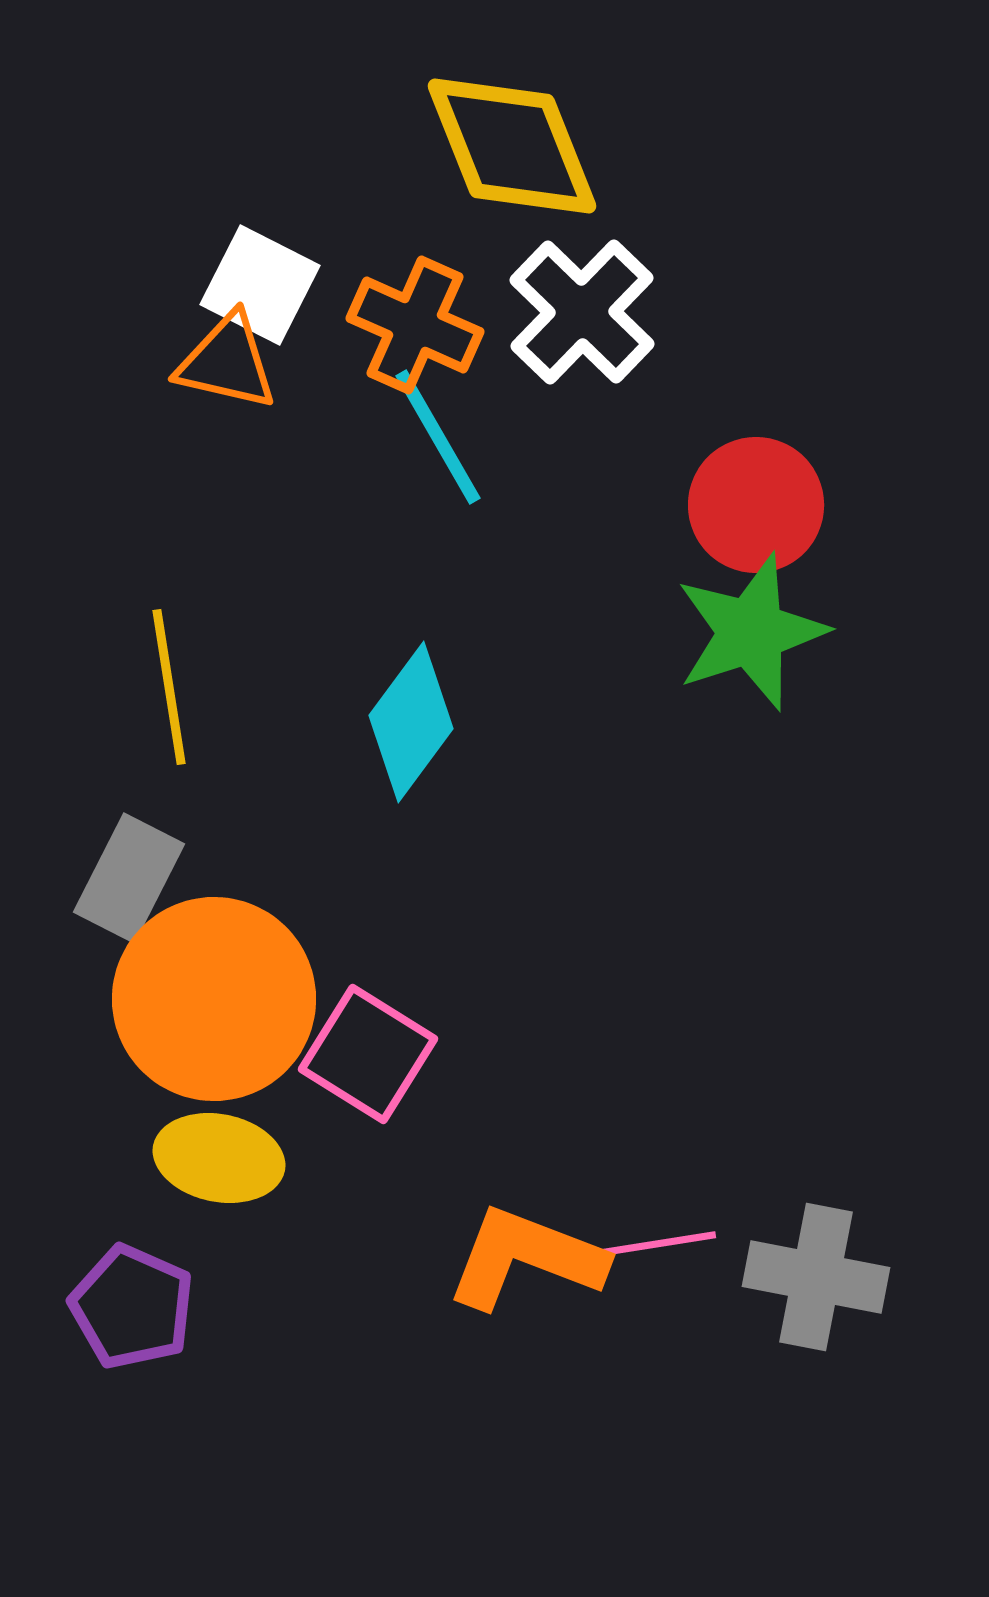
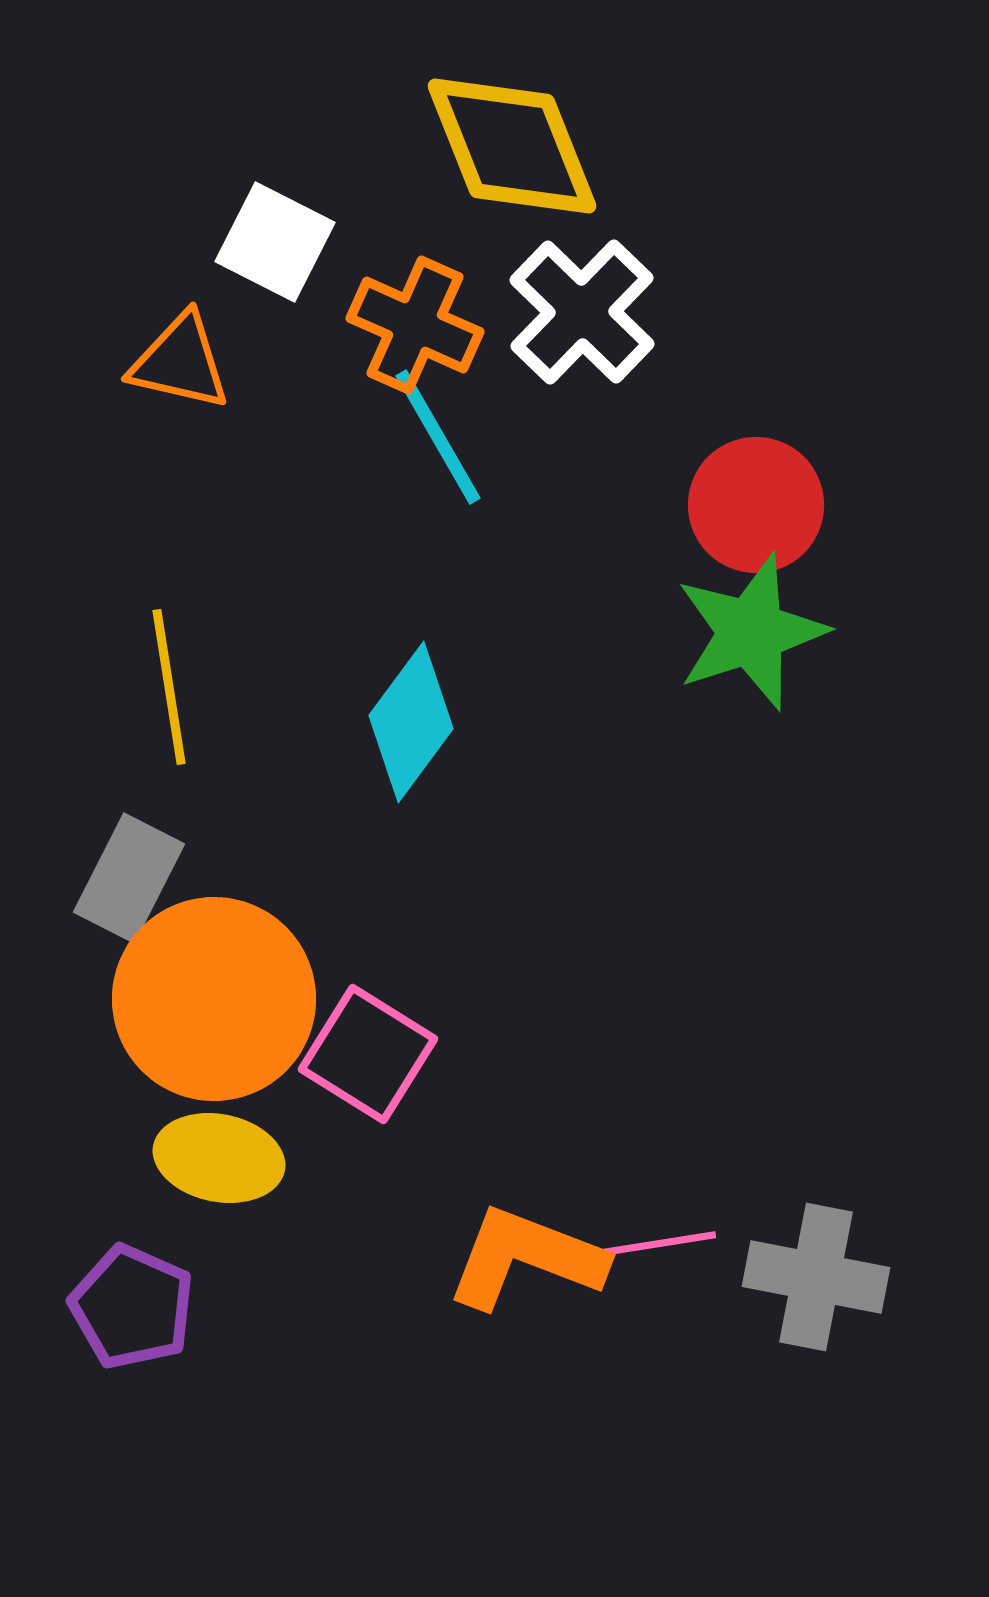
white square: moved 15 px right, 43 px up
orange triangle: moved 47 px left
